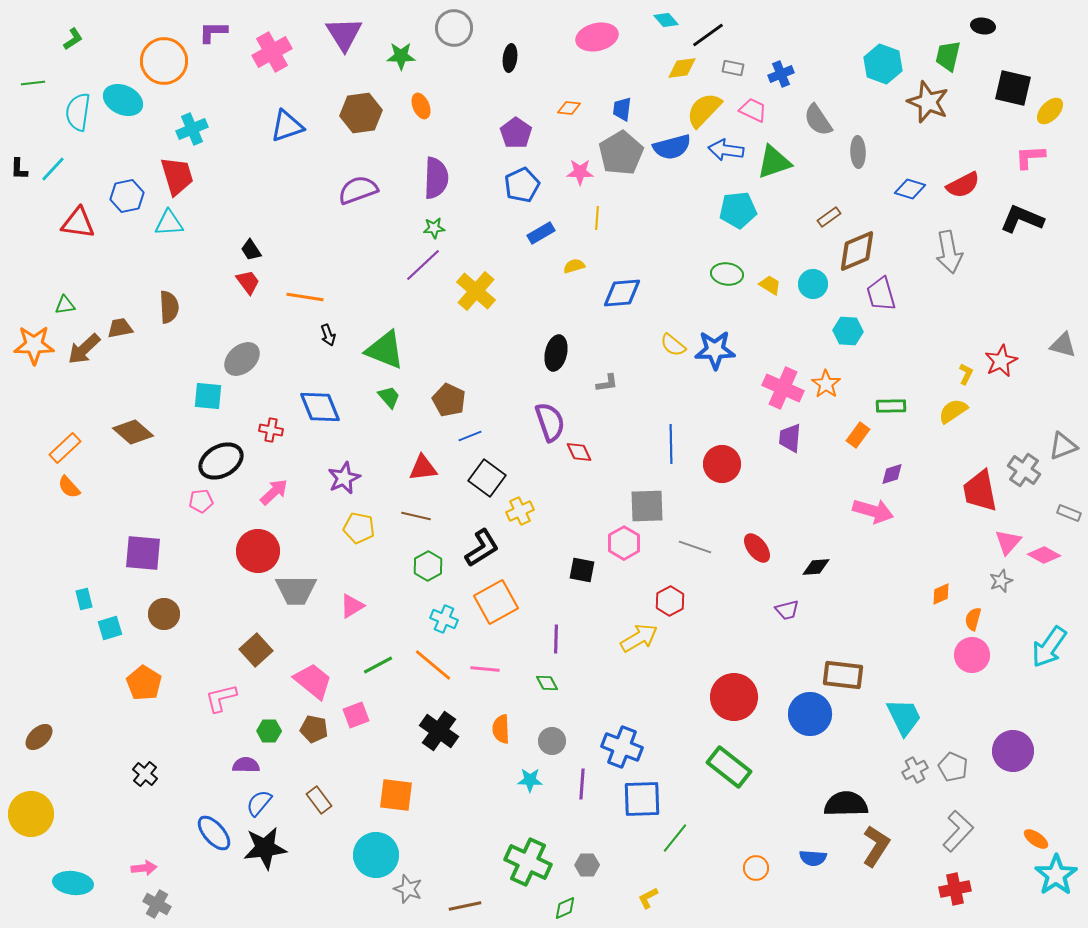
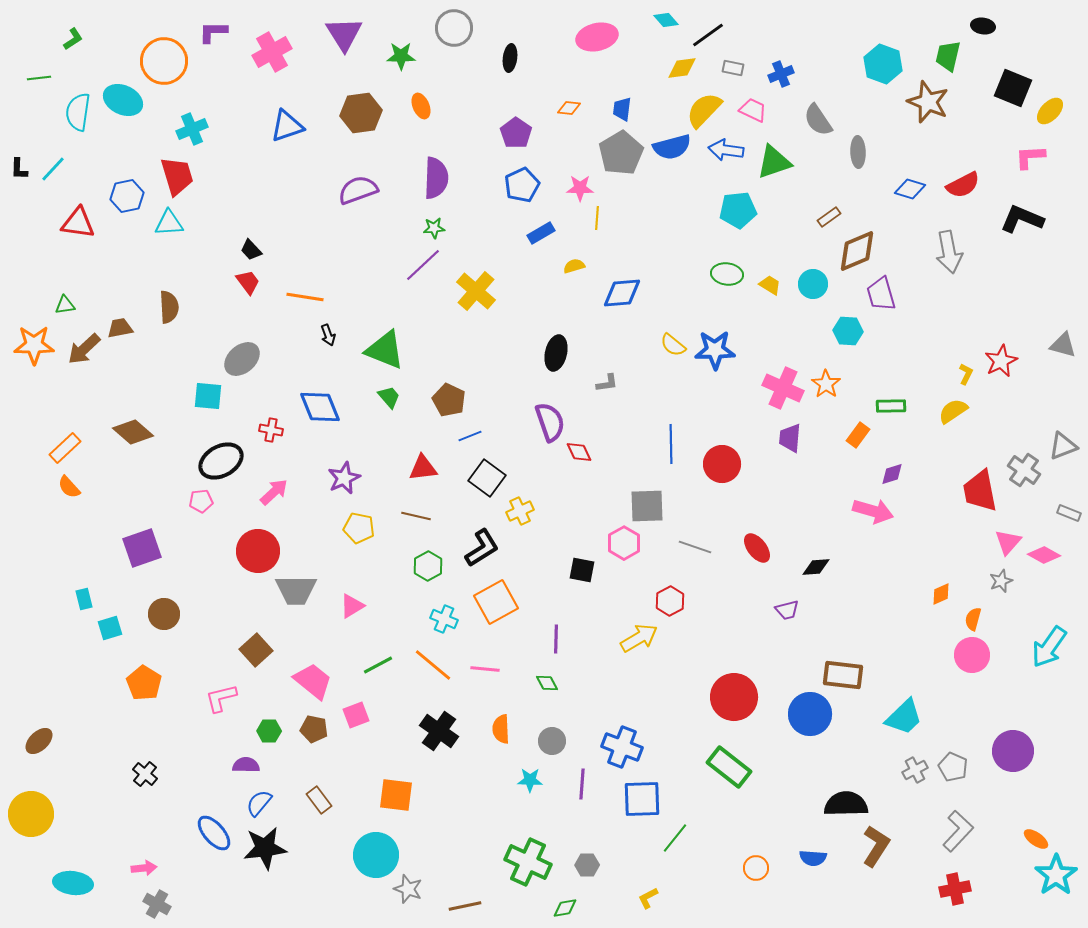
green line at (33, 83): moved 6 px right, 5 px up
black square at (1013, 88): rotated 9 degrees clockwise
pink star at (580, 172): moved 16 px down
black trapezoid at (251, 250): rotated 10 degrees counterclockwise
purple square at (143, 553): moved 1 px left, 5 px up; rotated 24 degrees counterclockwise
cyan trapezoid at (904, 717): rotated 72 degrees clockwise
brown ellipse at (39, 737): moved 4 px down
green diamond at (565, 908): rotated 15 degrees clockwise
